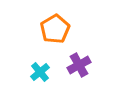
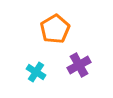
cyan cross: moved 4 px left; rotated 18 degrees counterclockwise
